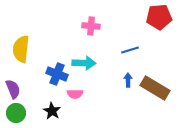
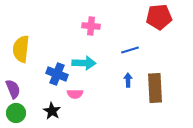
brown rectangle: rotated 56 degrees clockwise
